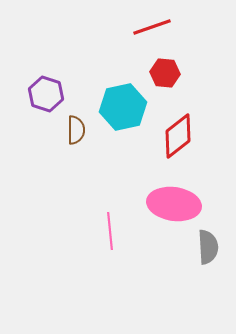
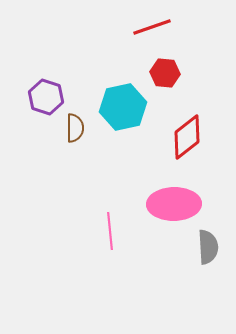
purple hexagon: moved 3 px down
brown semicircle: moved 1 px left, 2 px up
red diamond: moved 9 px right, 1 px down
pink ellipse: rotated 9 degrees counterclockwise
